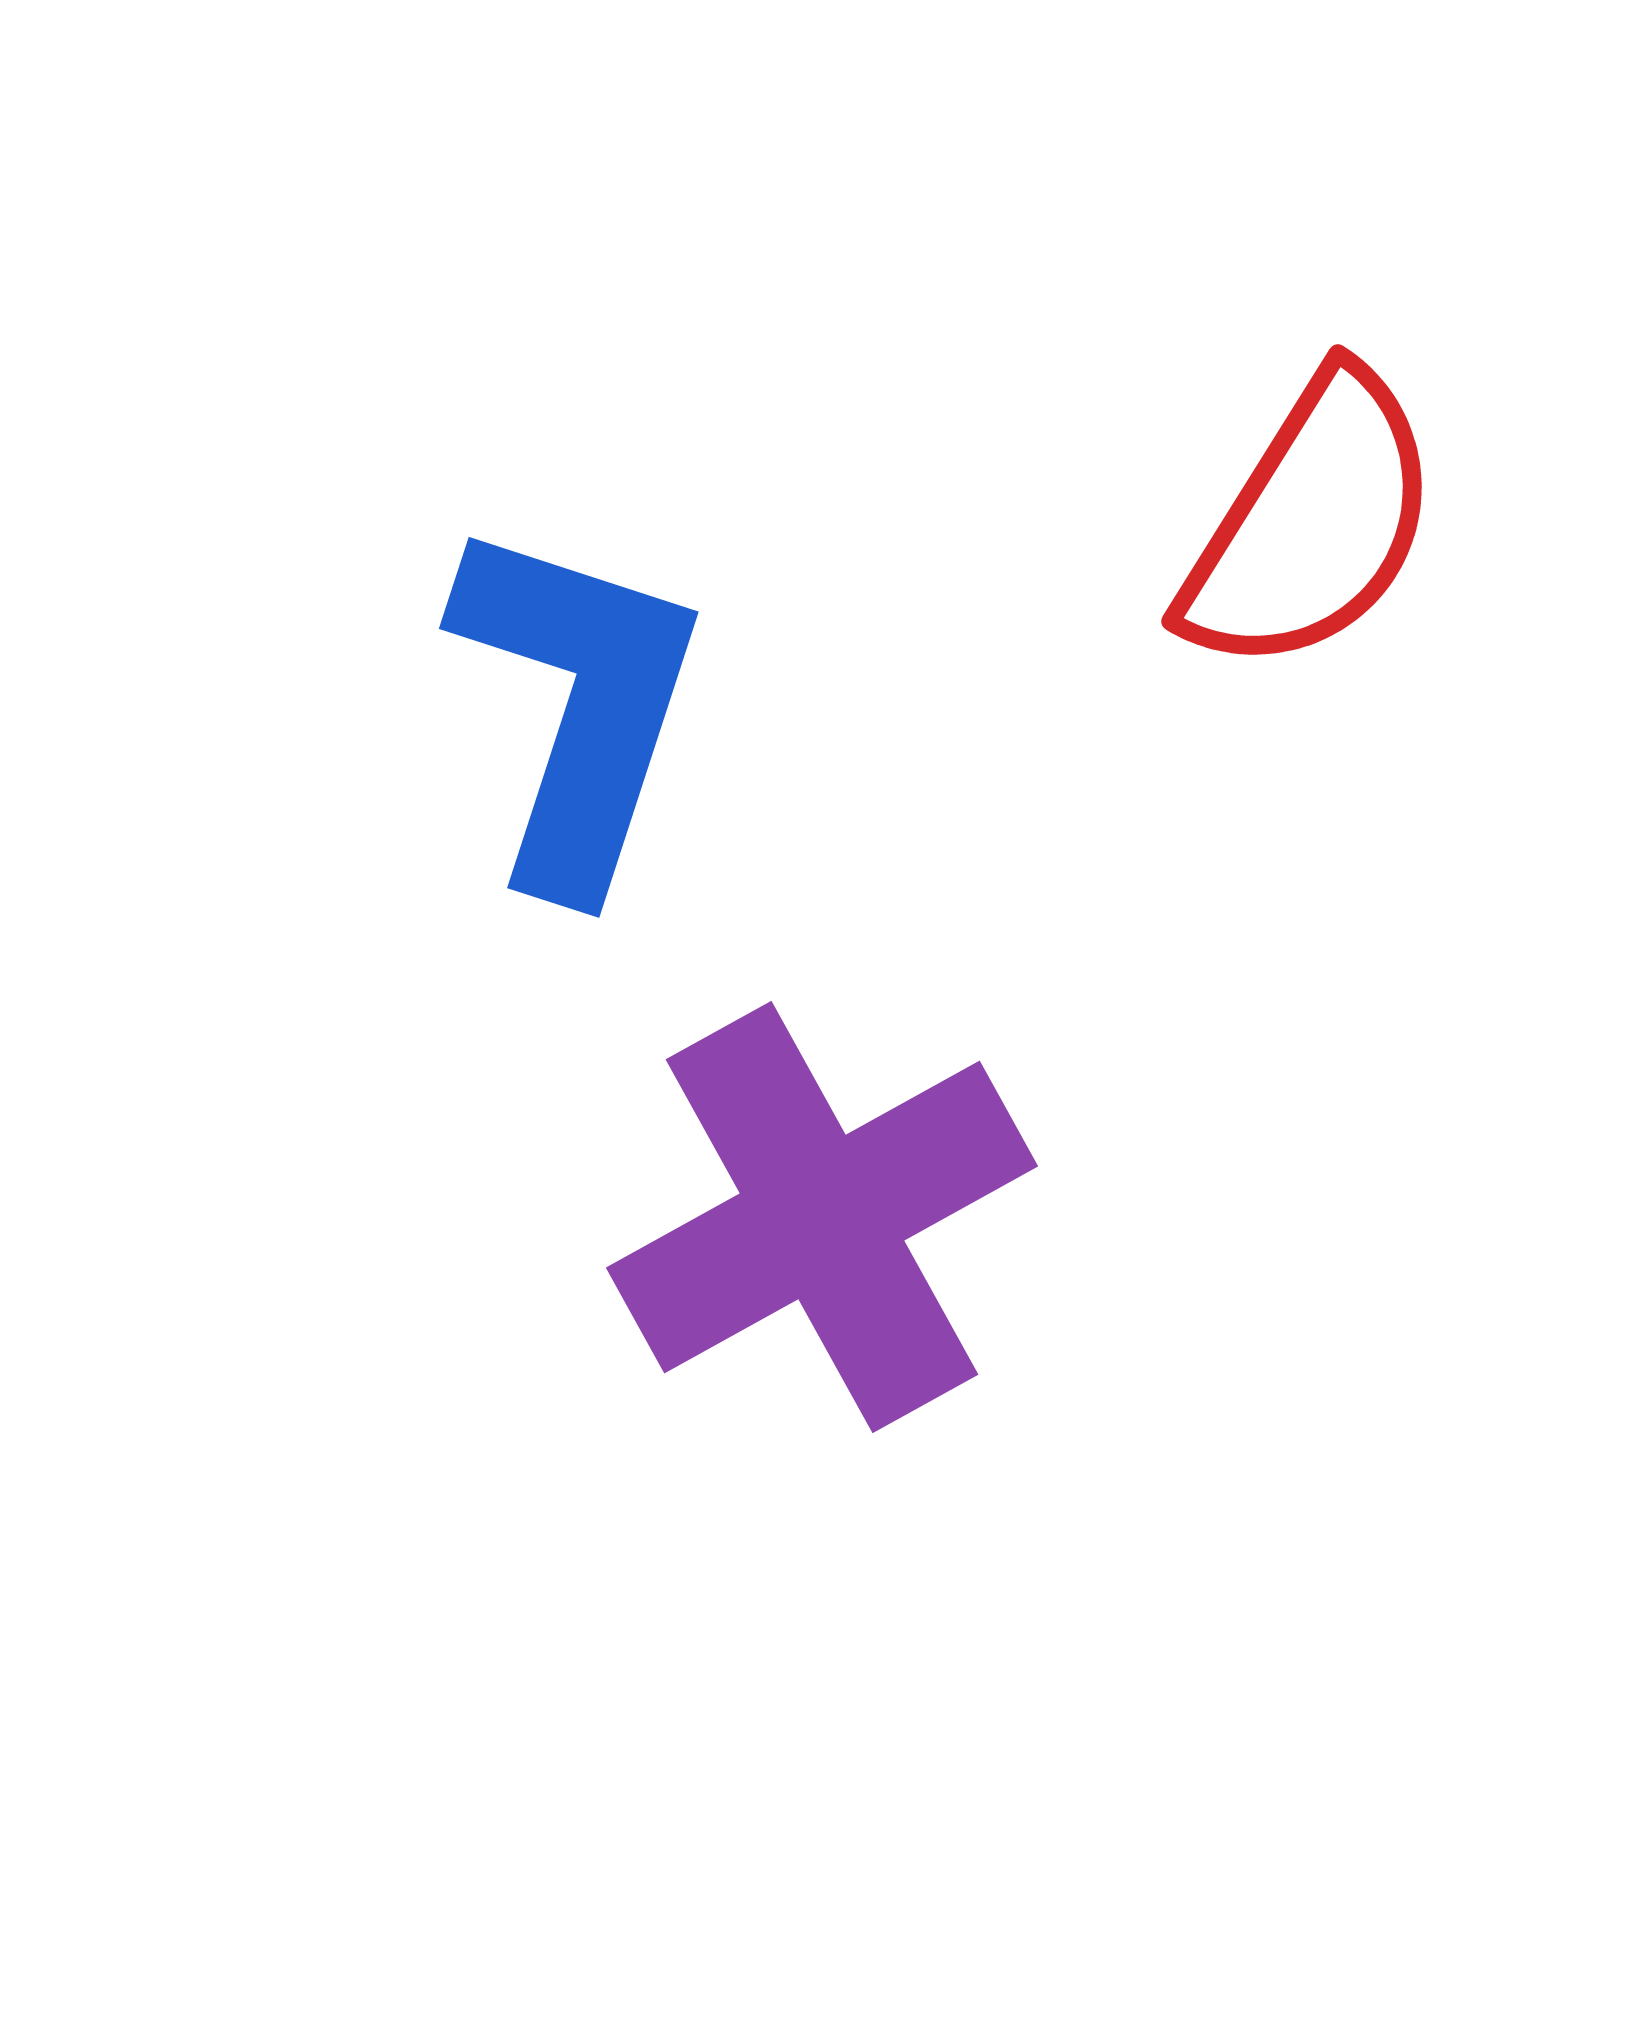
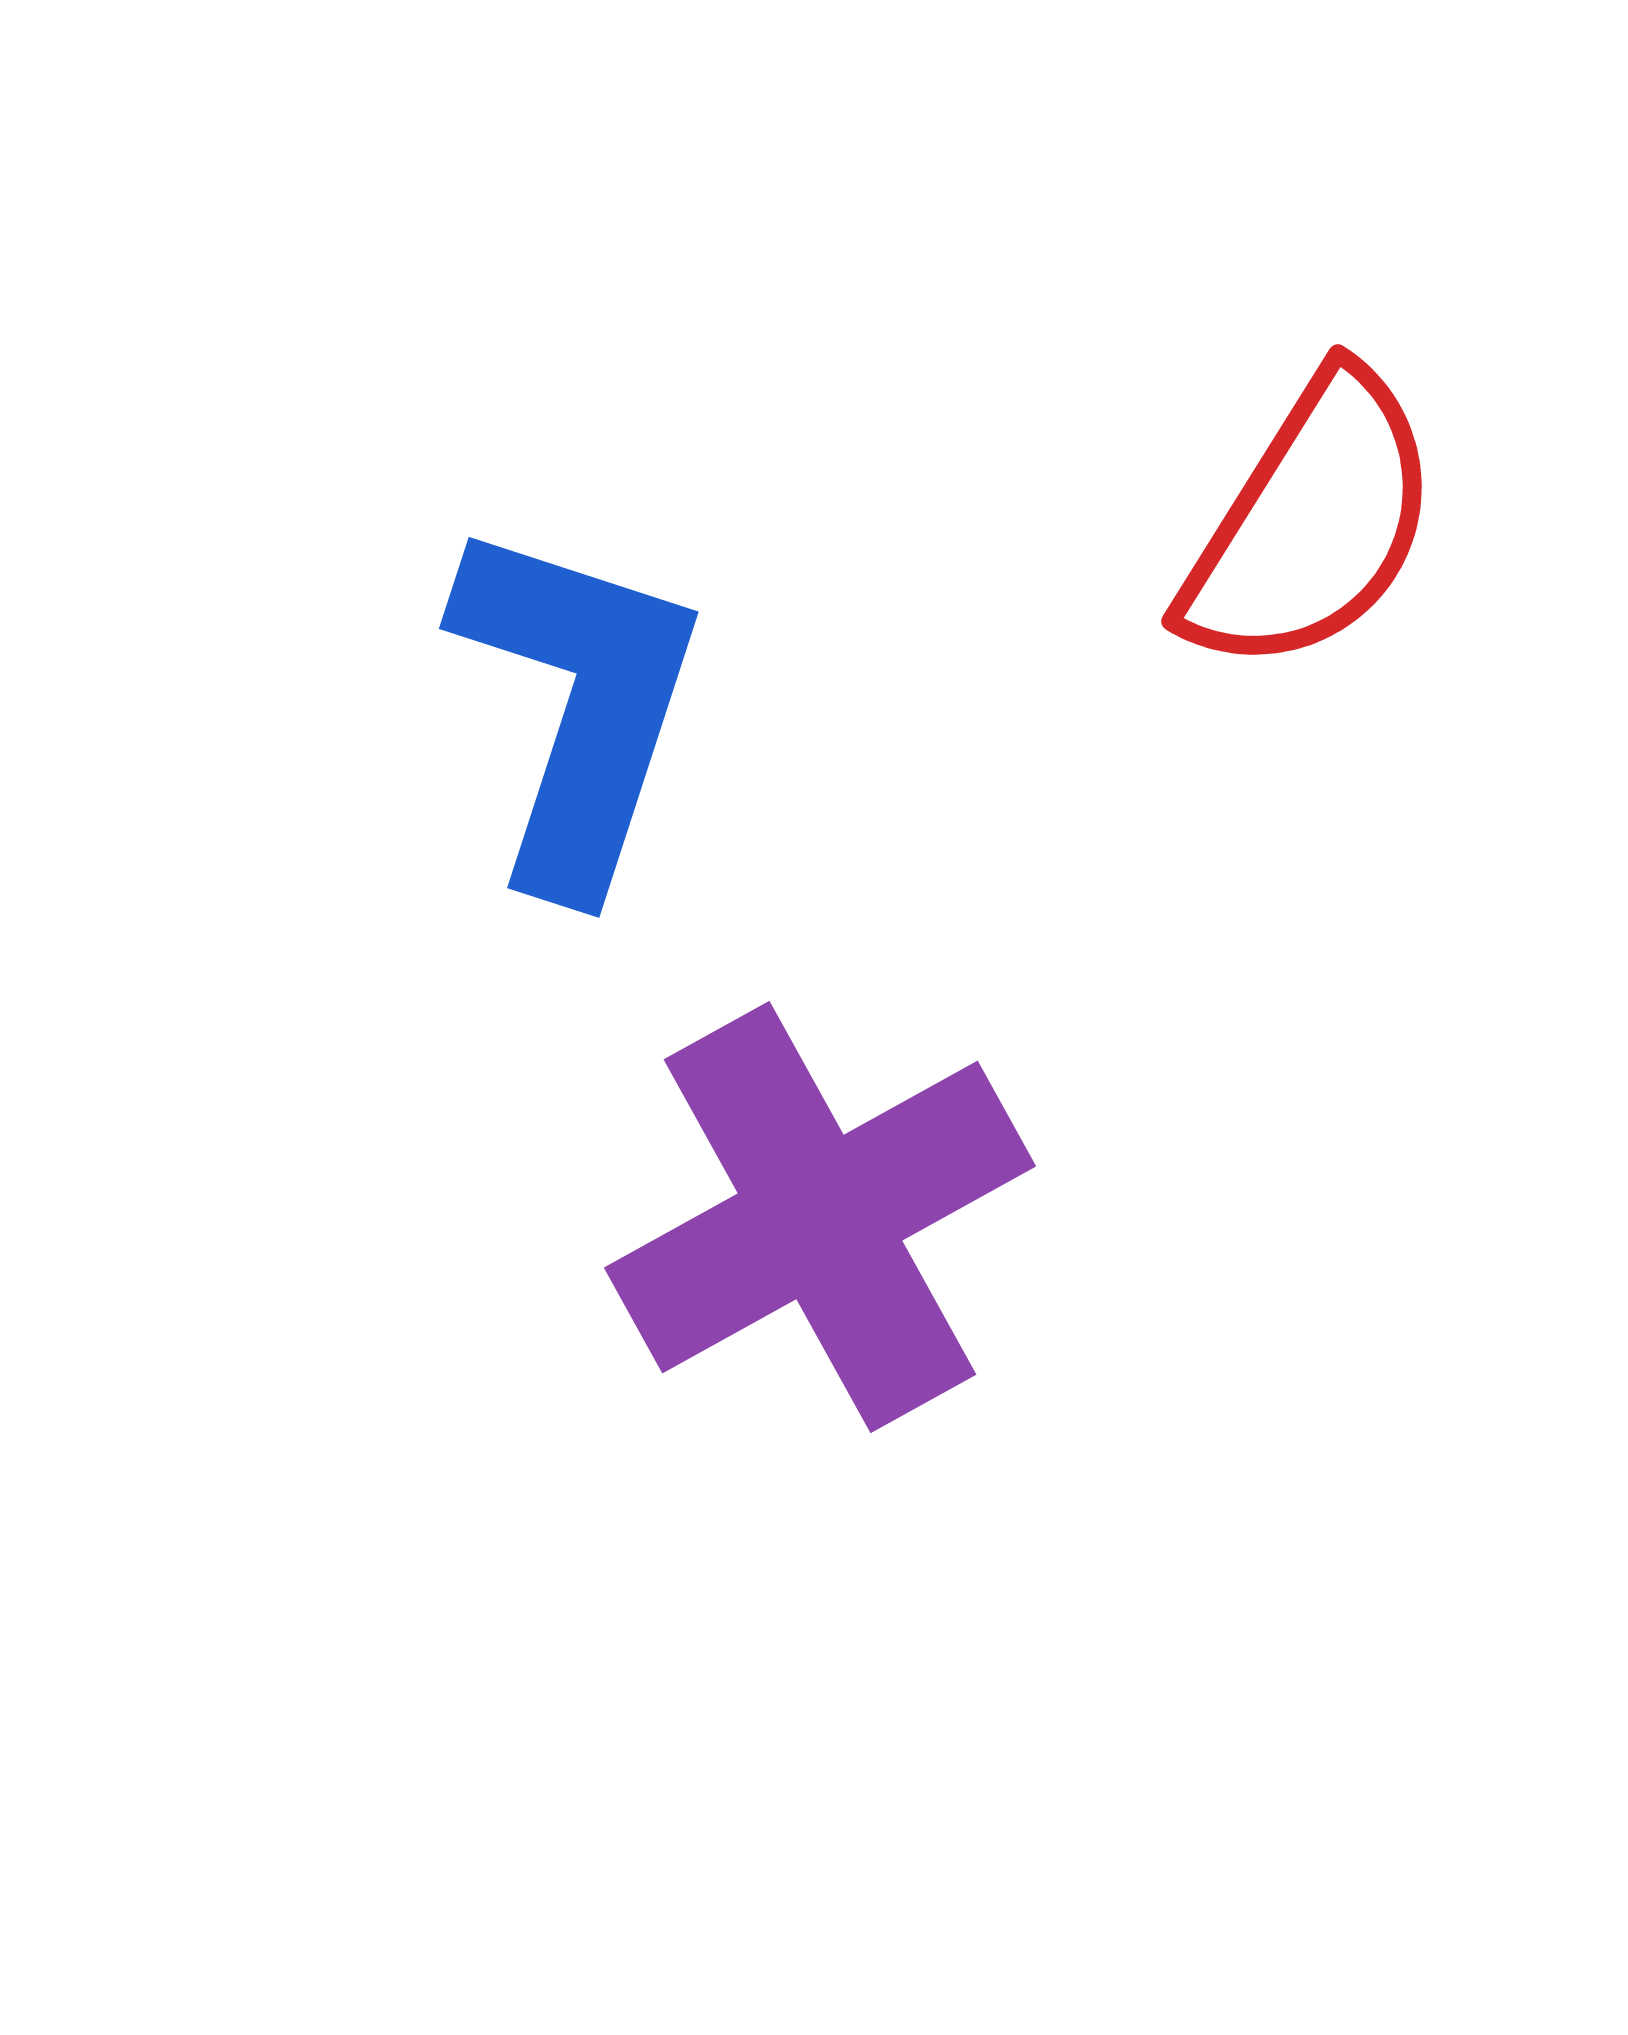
purple cross: moved 2 px left
